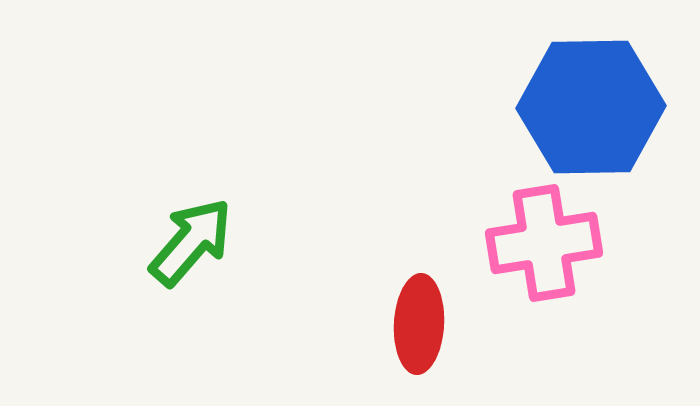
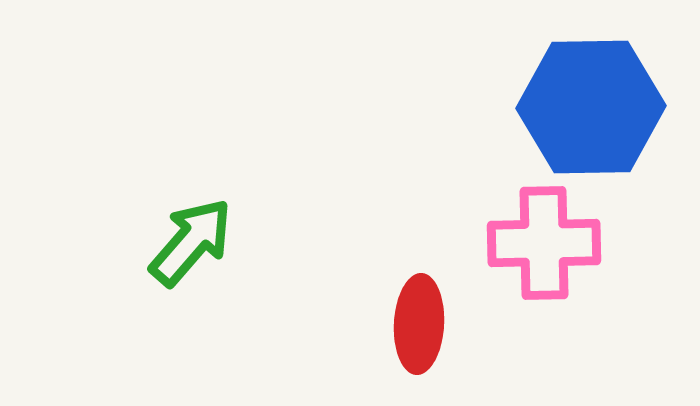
pink cross: rotated 8 degrees clockwise
